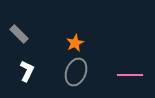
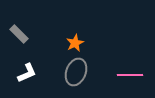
white L-shape: moved 2 px down; rotated 40 degrees clockwise
